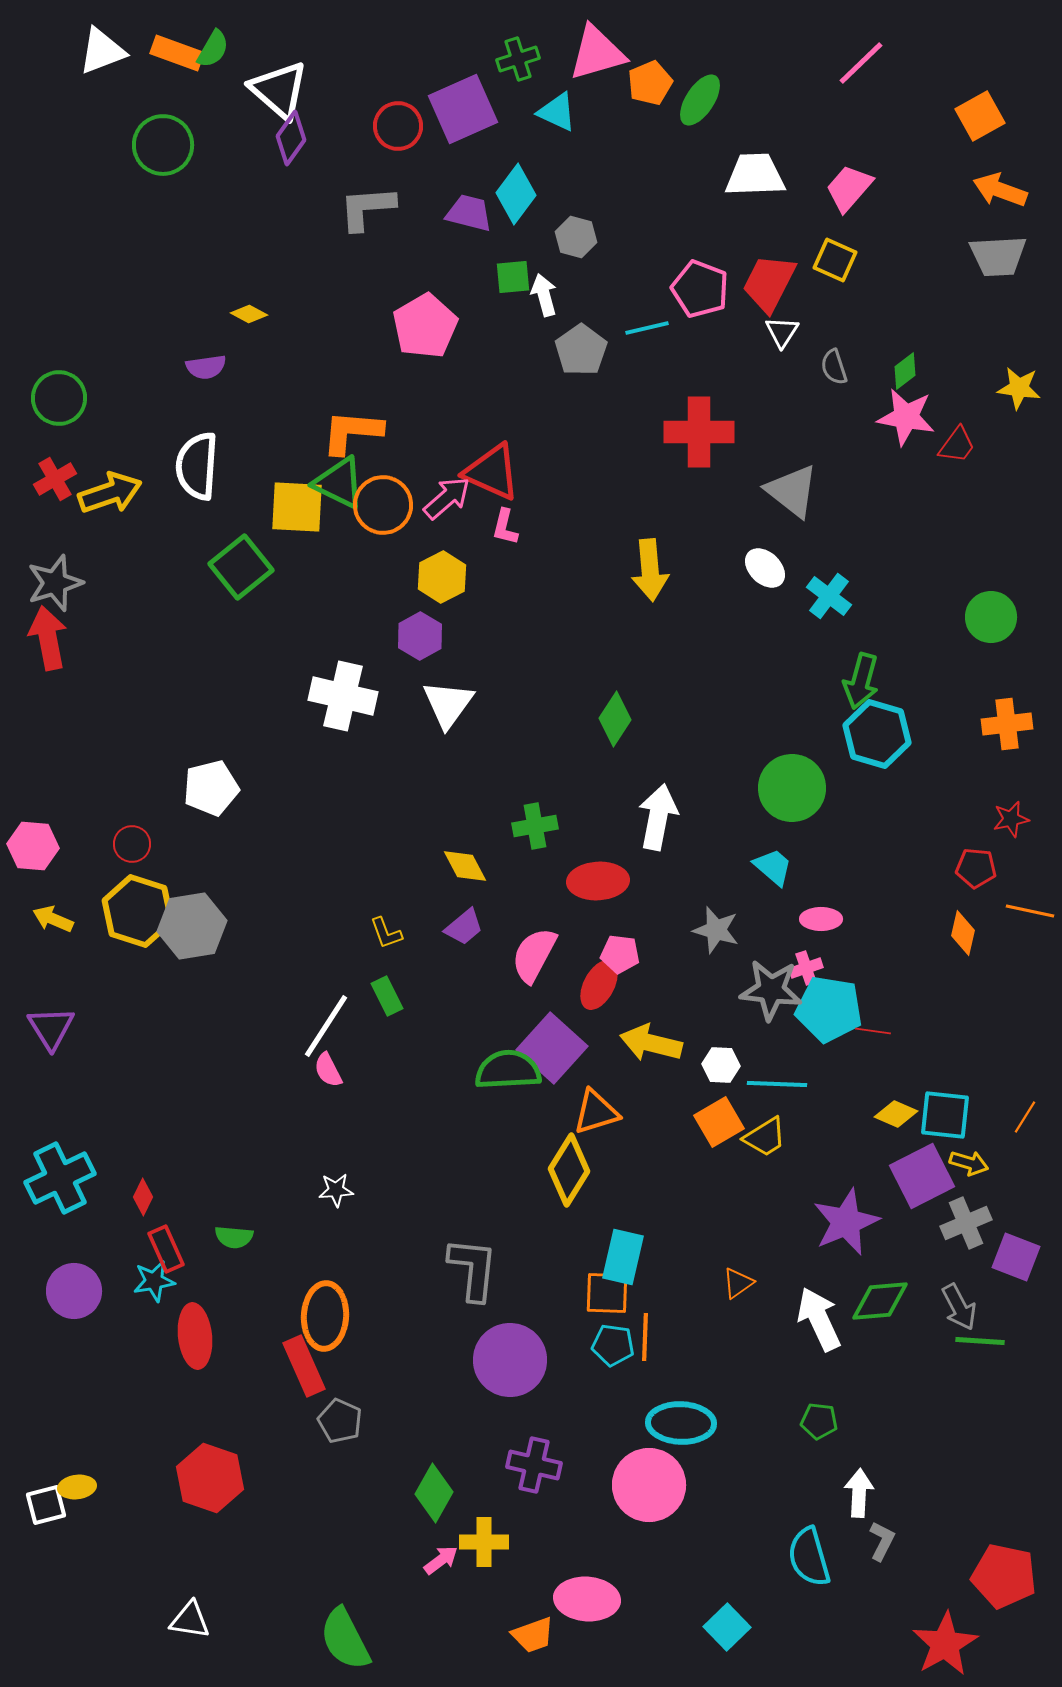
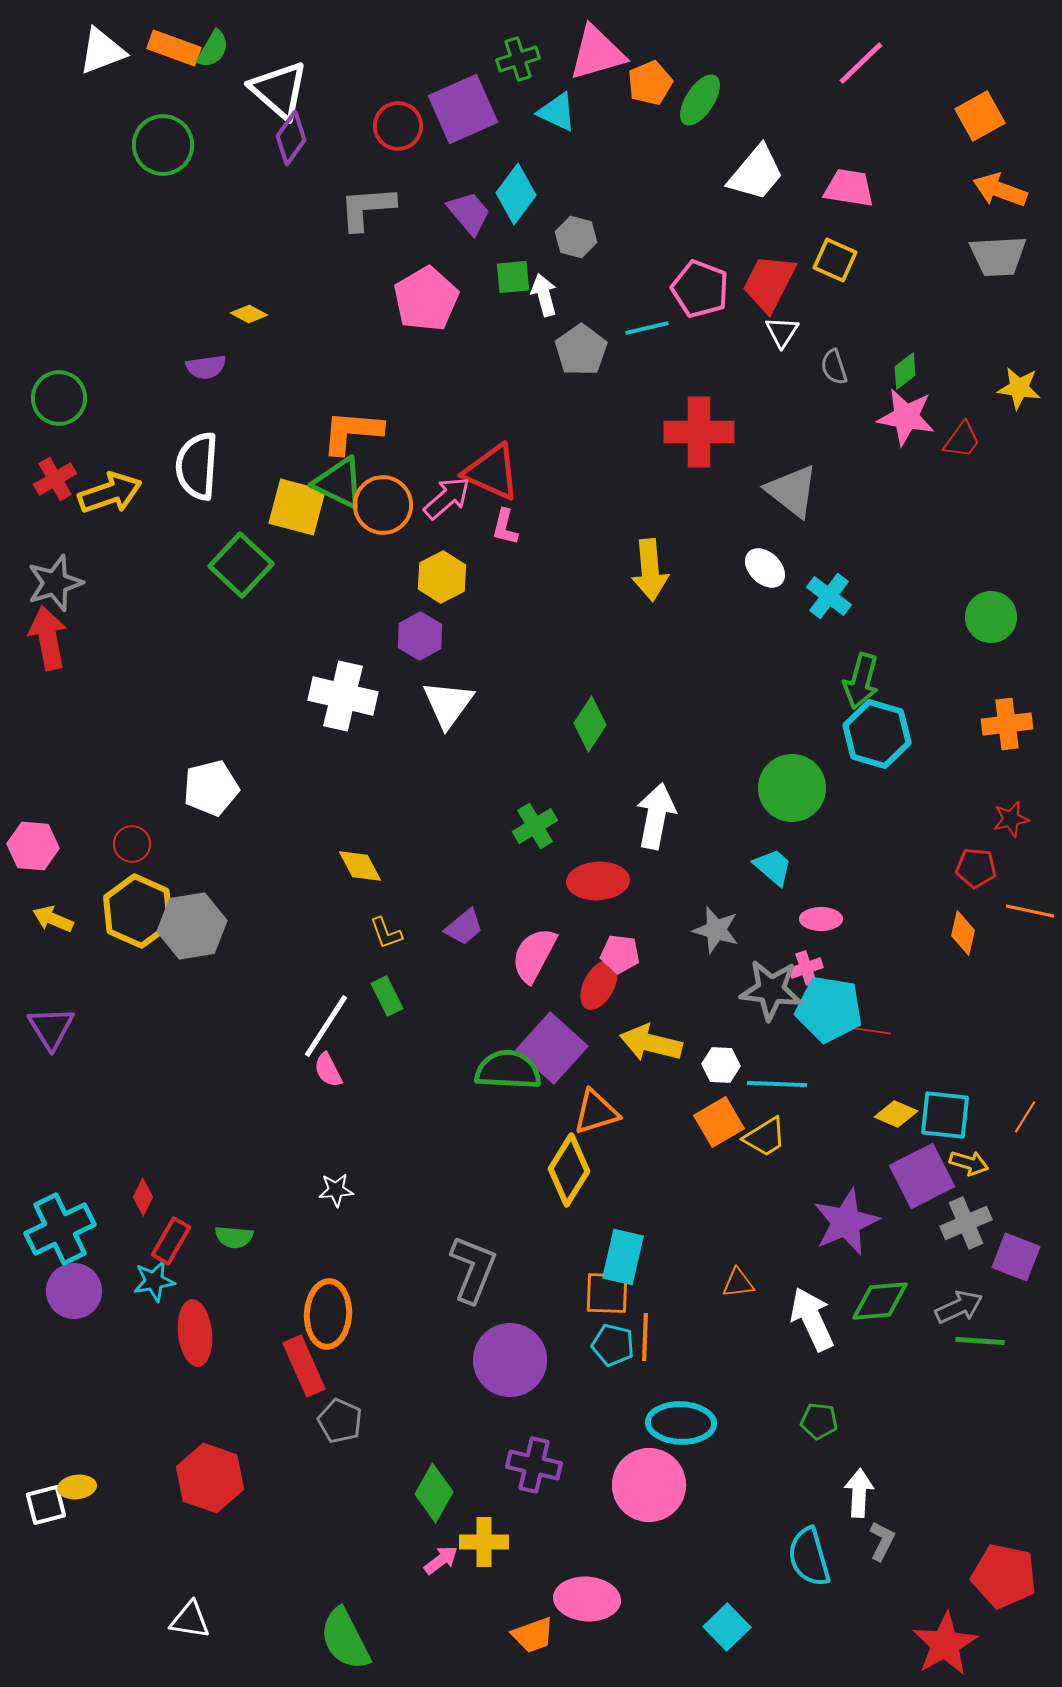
orange rectangle at (177, 53): moved 3 px left, 5 px up
white trapezoid at (755, 175): moved 1 px right, 2 px up; rotated 132 degrees clockwise
pink trapezoid at (849, 188): rotated 58 degrees clockwise
purple trapezoid at (469, 213): rotated 36 degrees clockwise
pink pentagon at (425, 326): moved 1 px right, 27 px up
red trapezoid at (957, 445): moved 5 px right, 5 px up
yellow square at (297, 507): rotated 12 degrees clockwise
green square at (241, 567): moved 2 px up; rotated 8 degrees counterclockwise
green diamond at (615, 719): moved 25 px left, 5 px down
white arrow at (658, 817): moved 2 px left, 1 px up
green cross at (535, 826): rotated 21 degrees counterclockwise
yellow diamond at (465, 866): moved 105 px left
yellow hexagon at (138, 911): rotated 6 degrees clockwise
green semicircle at (508, 1070): rotated 6 degrees clockwise
cyan cross at (60, 1178): moved 51 px down
red rectangle at (166, 1249): moved 5 px right, 8 px up; rotated 54 degrees clockwise
gray L-shape at (473, 1269): rotated 16 degrees clockwise
orange triangle at (738, 1283): rotated 28 degrees clockwise
gray arrow at (959, 1307): rotated 87 degrees counterclockwise
orange ellipse at (325, 1316): moved 3 px right, 2 px up
white arrow at (819, 1319): moved 7 px left
red ellipse at (195, 1336): moved 3 px up
cyan pentagon at (613, 1345): rotated 6 degrees clockwise
